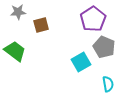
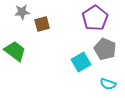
gray star: moved 4 px right
purple pentagon: moved 2 px right, 1 px up
brown square: moved 1 px right, 1 px up
gray pentagon: moved 1 px right, 2 px down
cyan semicircle: rotated 119 degrees clockwise
